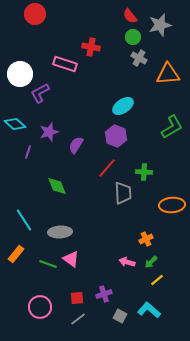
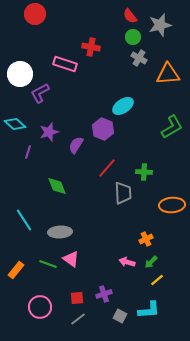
purple hexagon: moved 13 px left, 7 px up
orange rectangle: moved 16 px down
cyan L-shape: rotated 135 degrees clockwise
